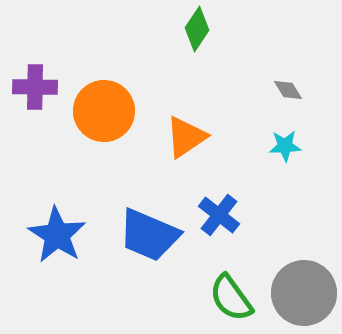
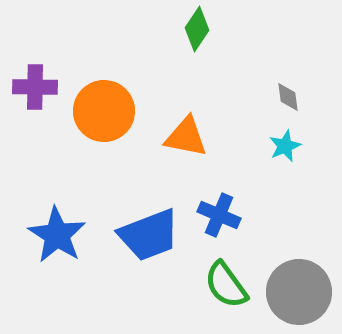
gray diamond: moved 7 px down; rotated 24 degrees clockwise
orange triangle: rotated 45 degrees clockwise
cyan star: rotated 20 degrees counterclockwise
blue cross: rotated 15 degrees counterclockwise
blue trapezoid: rotated 44 degrees counterclockwise
gray circle: moved 5 px left, 1 px up
green semicircle: moved 5 px left, 13 px up
